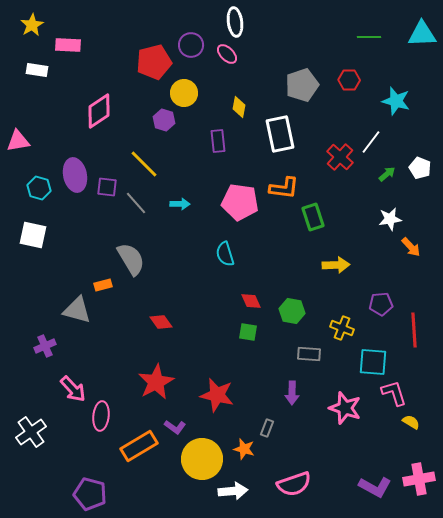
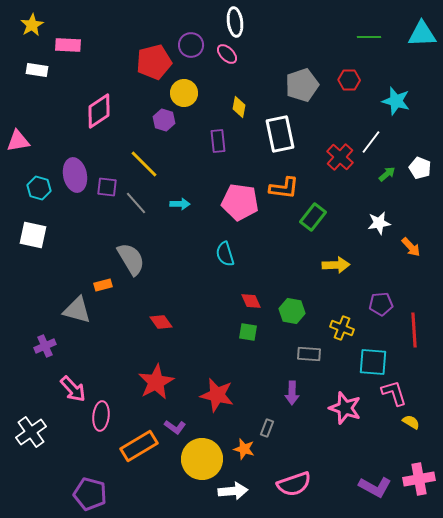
green rectangle at (313, 217): rotated 56 degrees clockwise
white star at (390, 219): moved 11 px left, 4 px down
